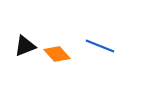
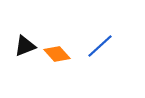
blue line: rotated 64 degrees counterclockwise
